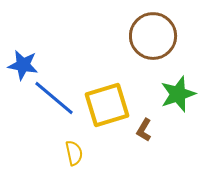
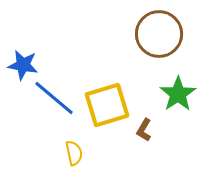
brown circle: moved 6 px right, 2 px up
green star: rotated 15 degrees counterclockwise
